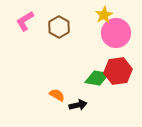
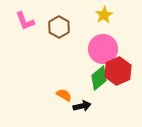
pink L-shape: rotated 80 degrees counterclockwise
pink circle: moved 13 px left, 16 px down
red hexagon: rotated 16 degrees counterclockwise
green diamond: moved 2 px right; rotated 50 degrees counterclockwise
orange semicircle: moved 7 px right
black arrow: moved 4 px right, 1 px down
